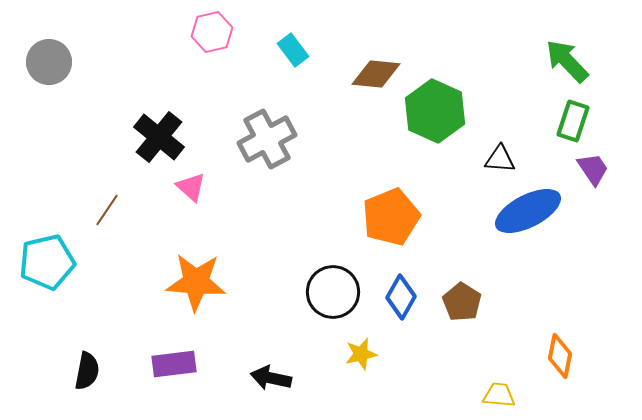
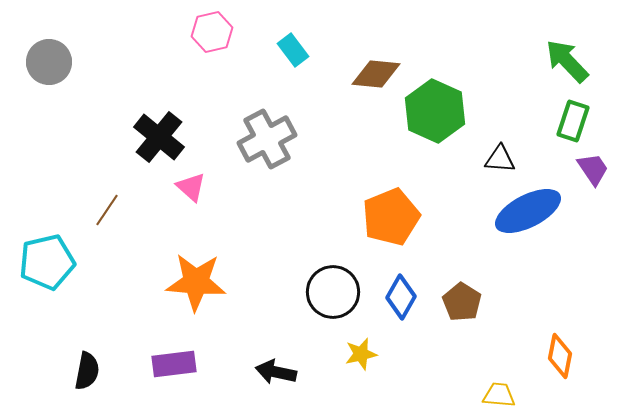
black arrow: moved 5 px right, 6 px up
